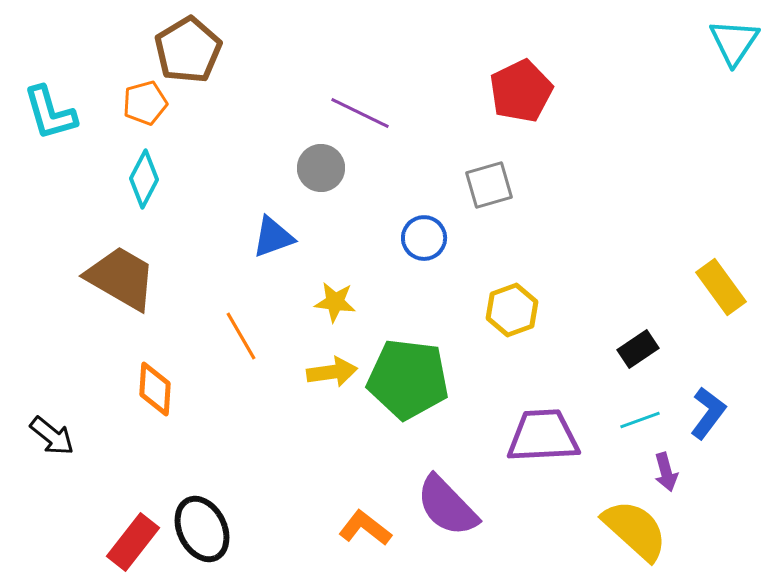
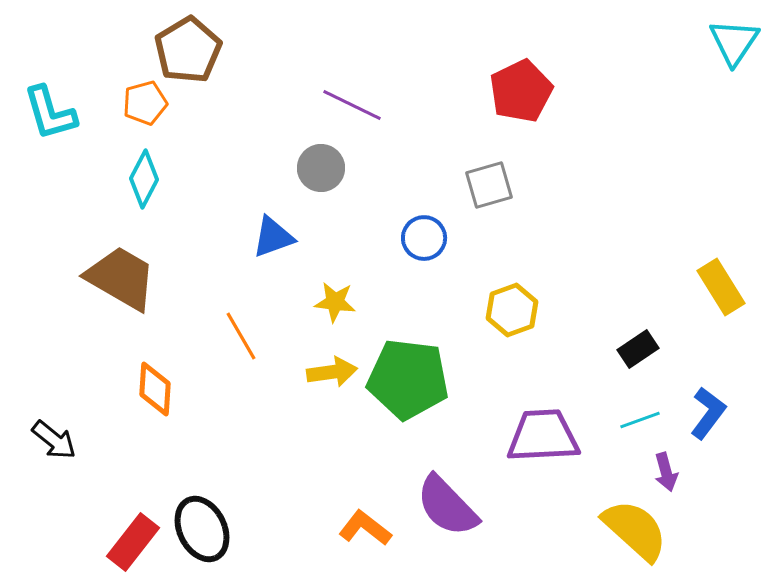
purple line: moved 8 px left, 8 px up
yellow rectangle: rotated 4 degrees clockwise
black arrow: moved 2 px right, 4 px down
